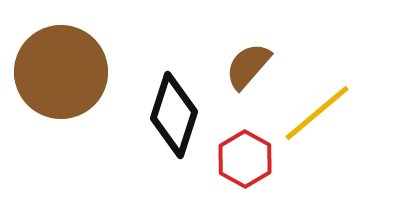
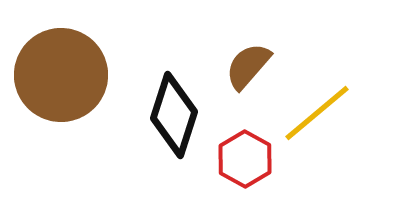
brown circle: moved 3 px down
